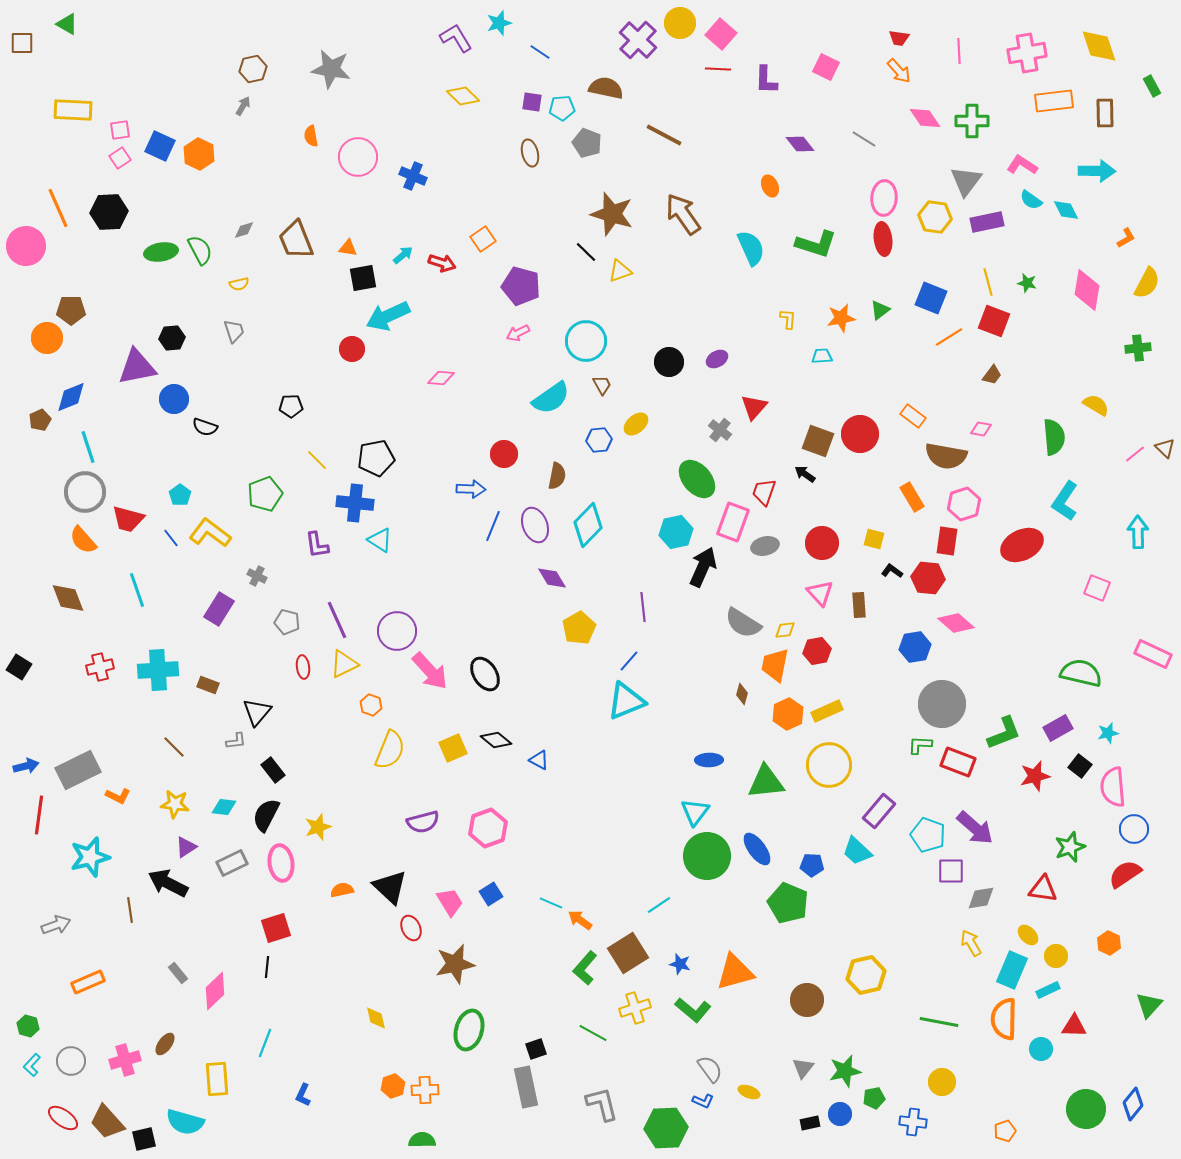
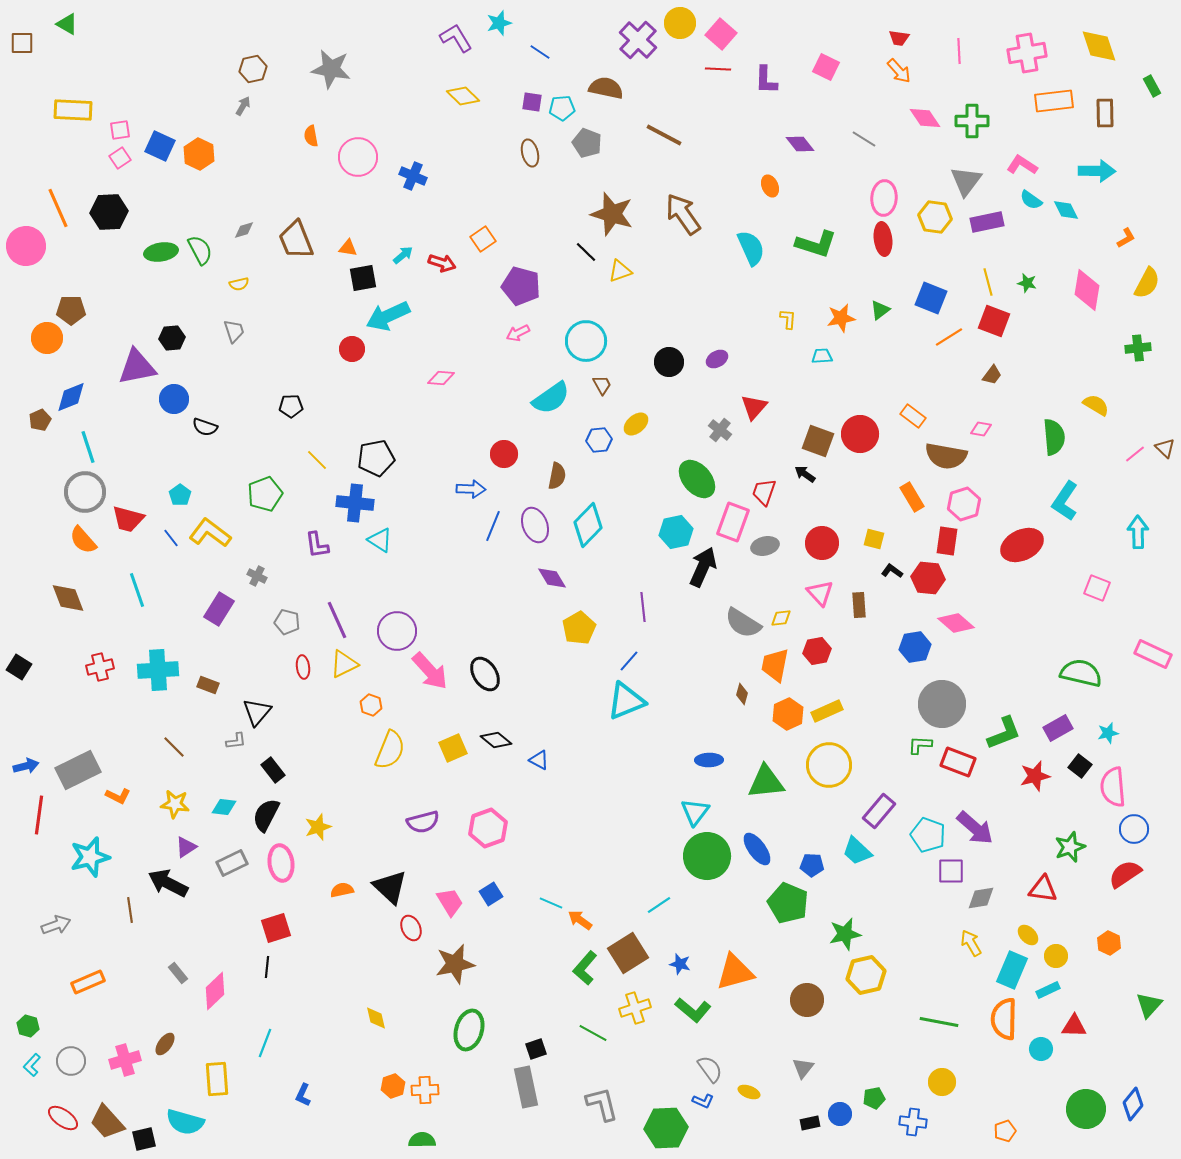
yellow diamond at (785, 630): moved 4 px left, 12 px up
green star at (845, 1071): moved 137 px up
